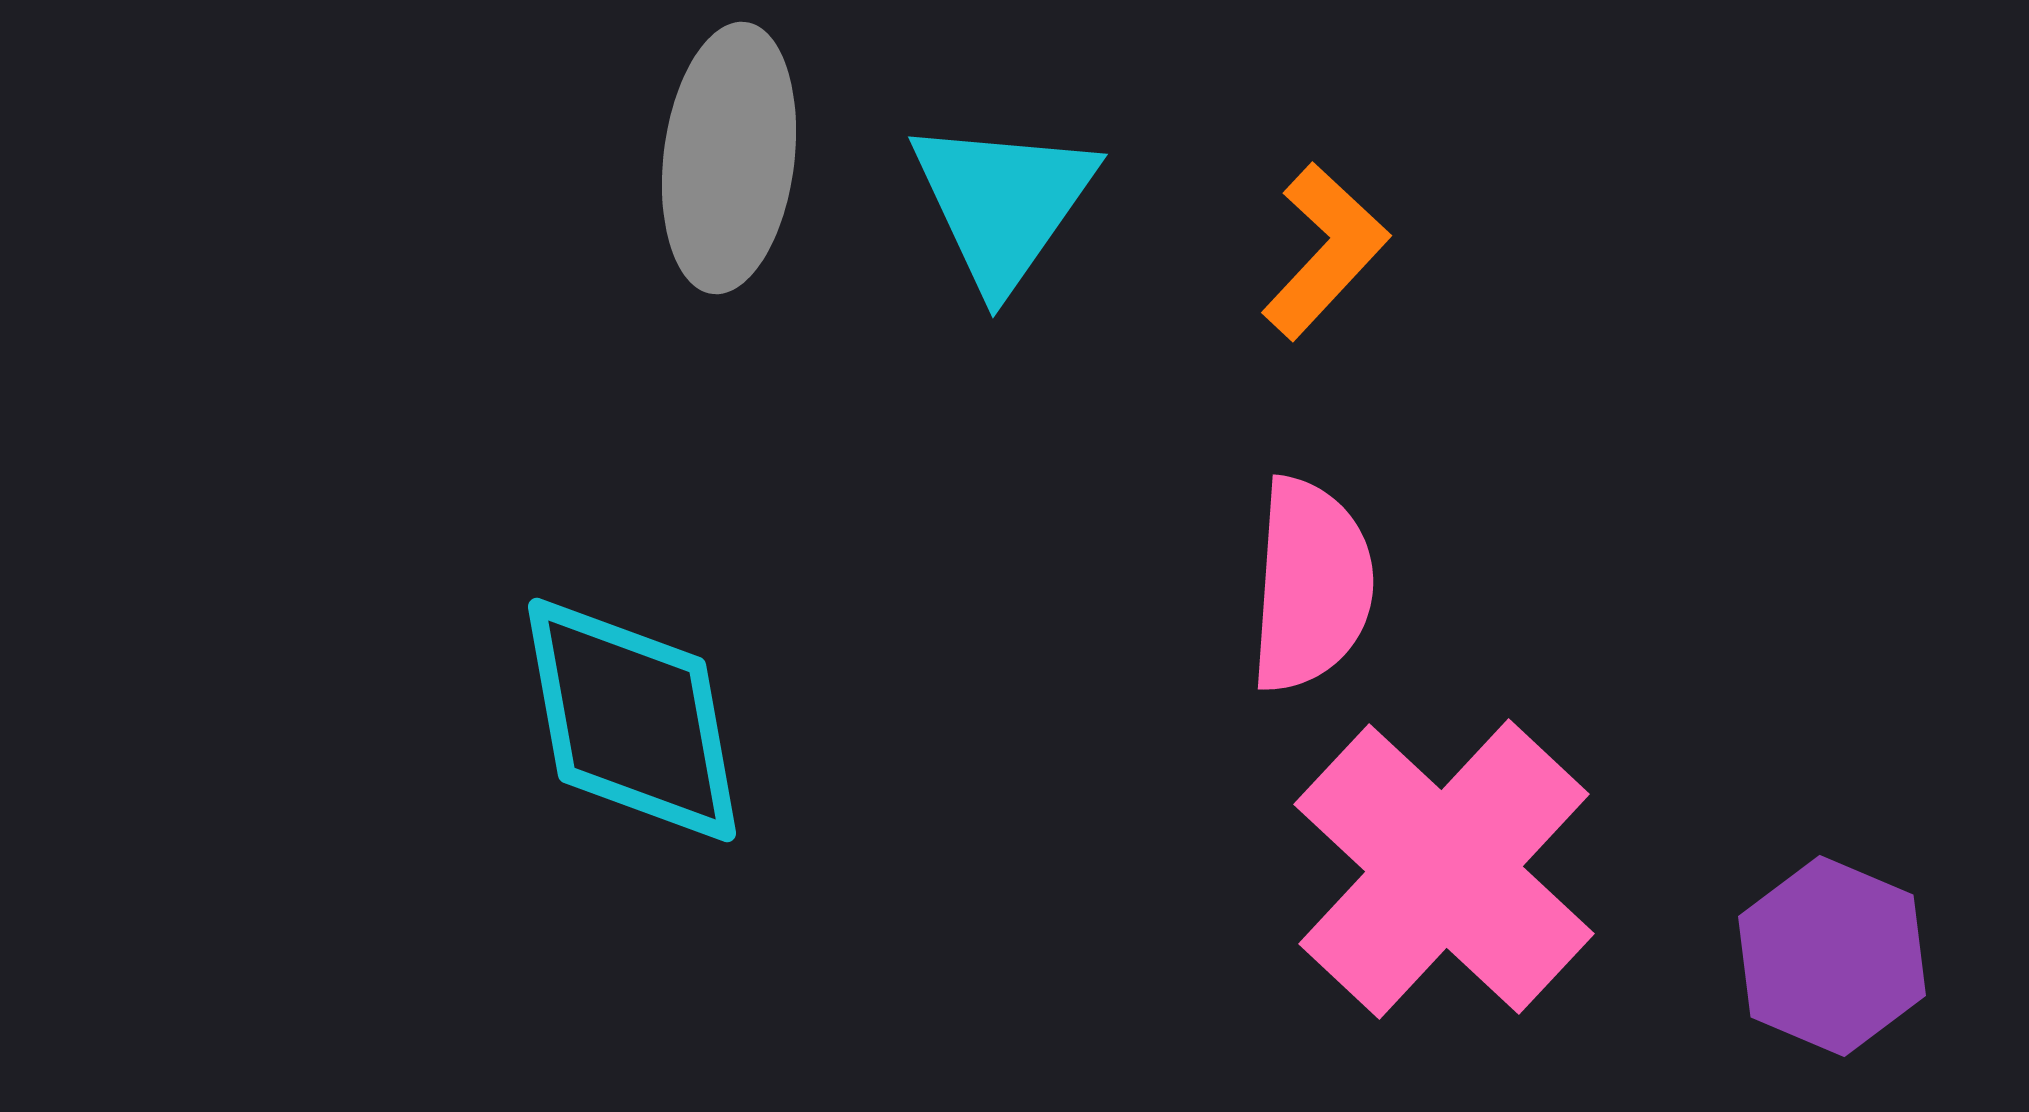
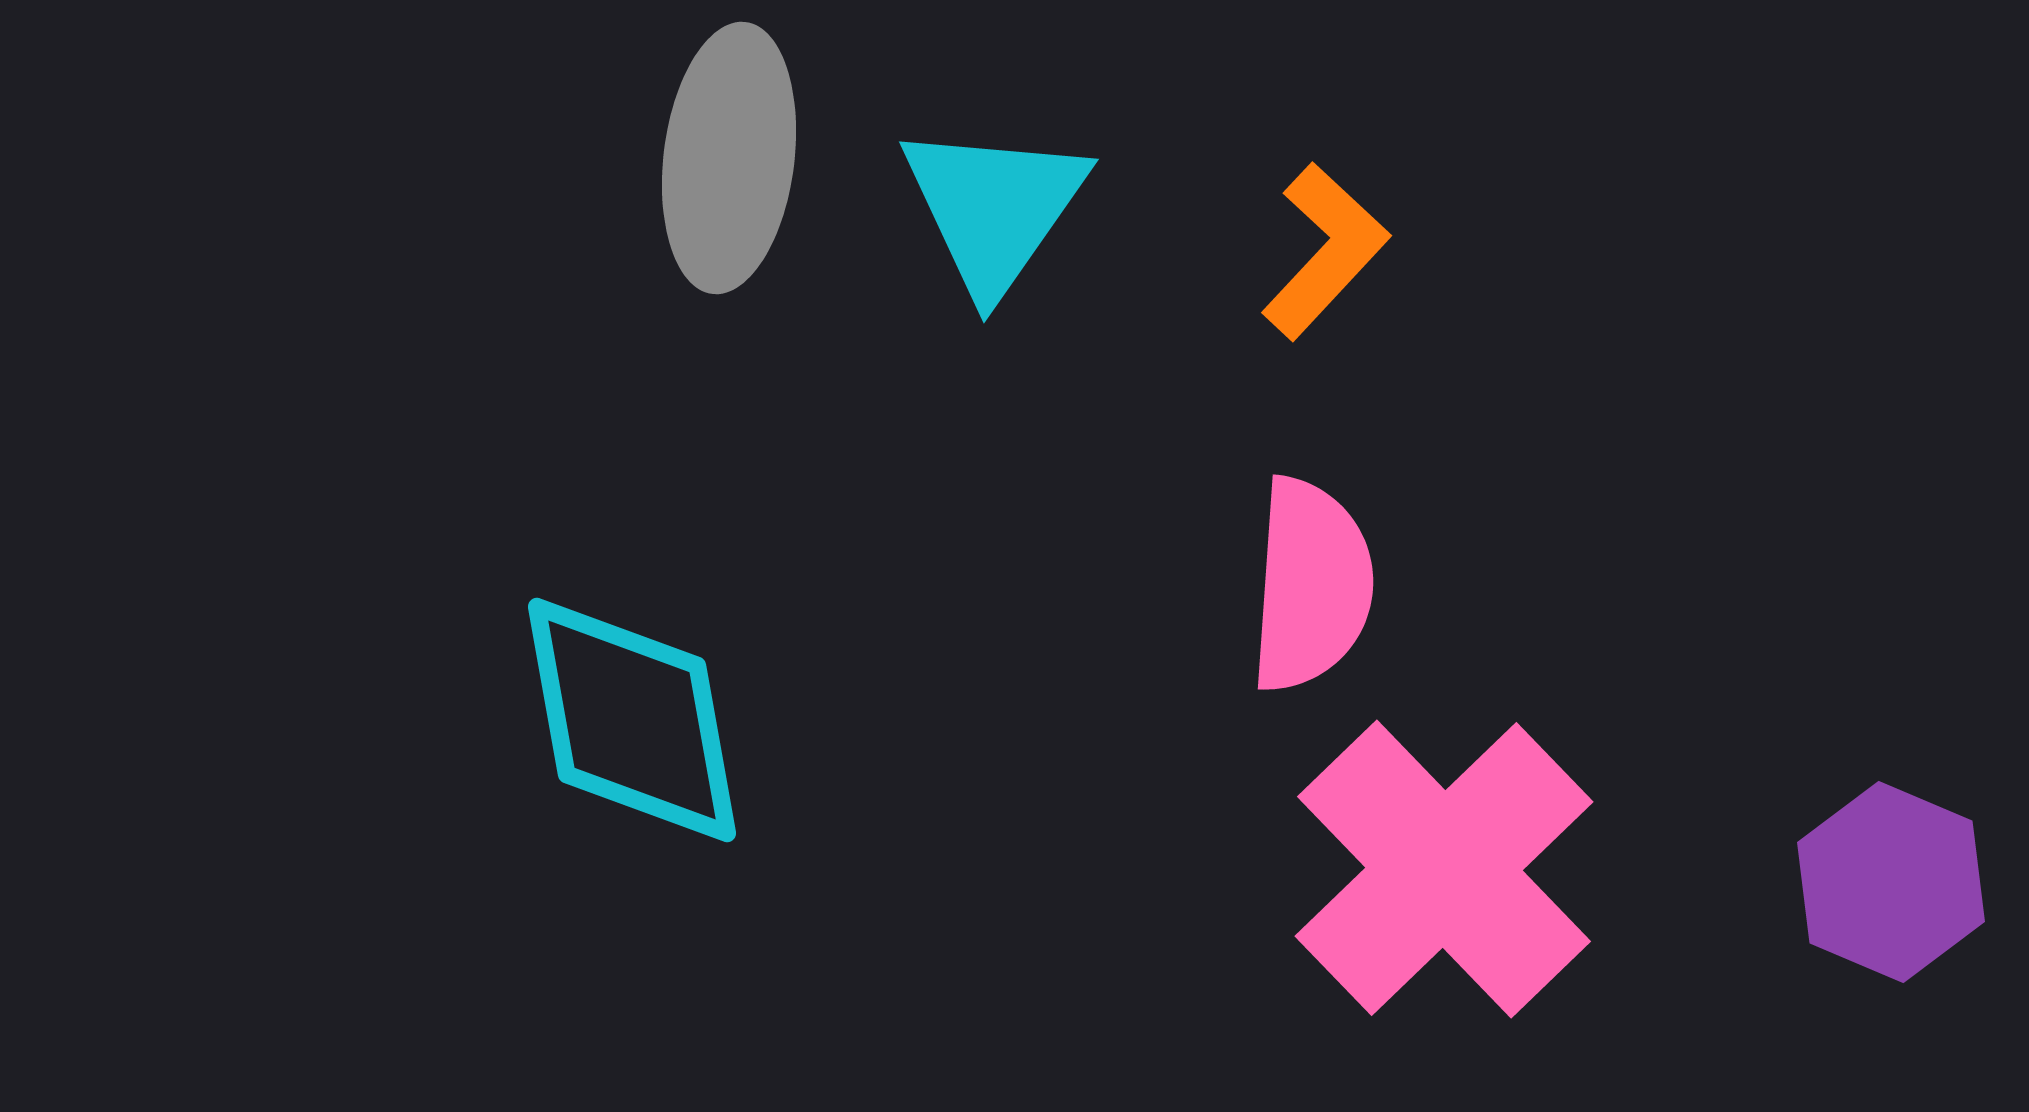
cyan triangle: moved 9 px left, 5 px down
pink cross: rotated 3 degrees clockwise
purple hexagon: moved 59 px right, 74 px up
